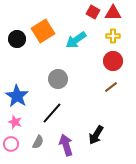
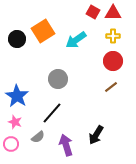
gray semicircle: moved 5 px up; rotated 24 degrees clockwise
